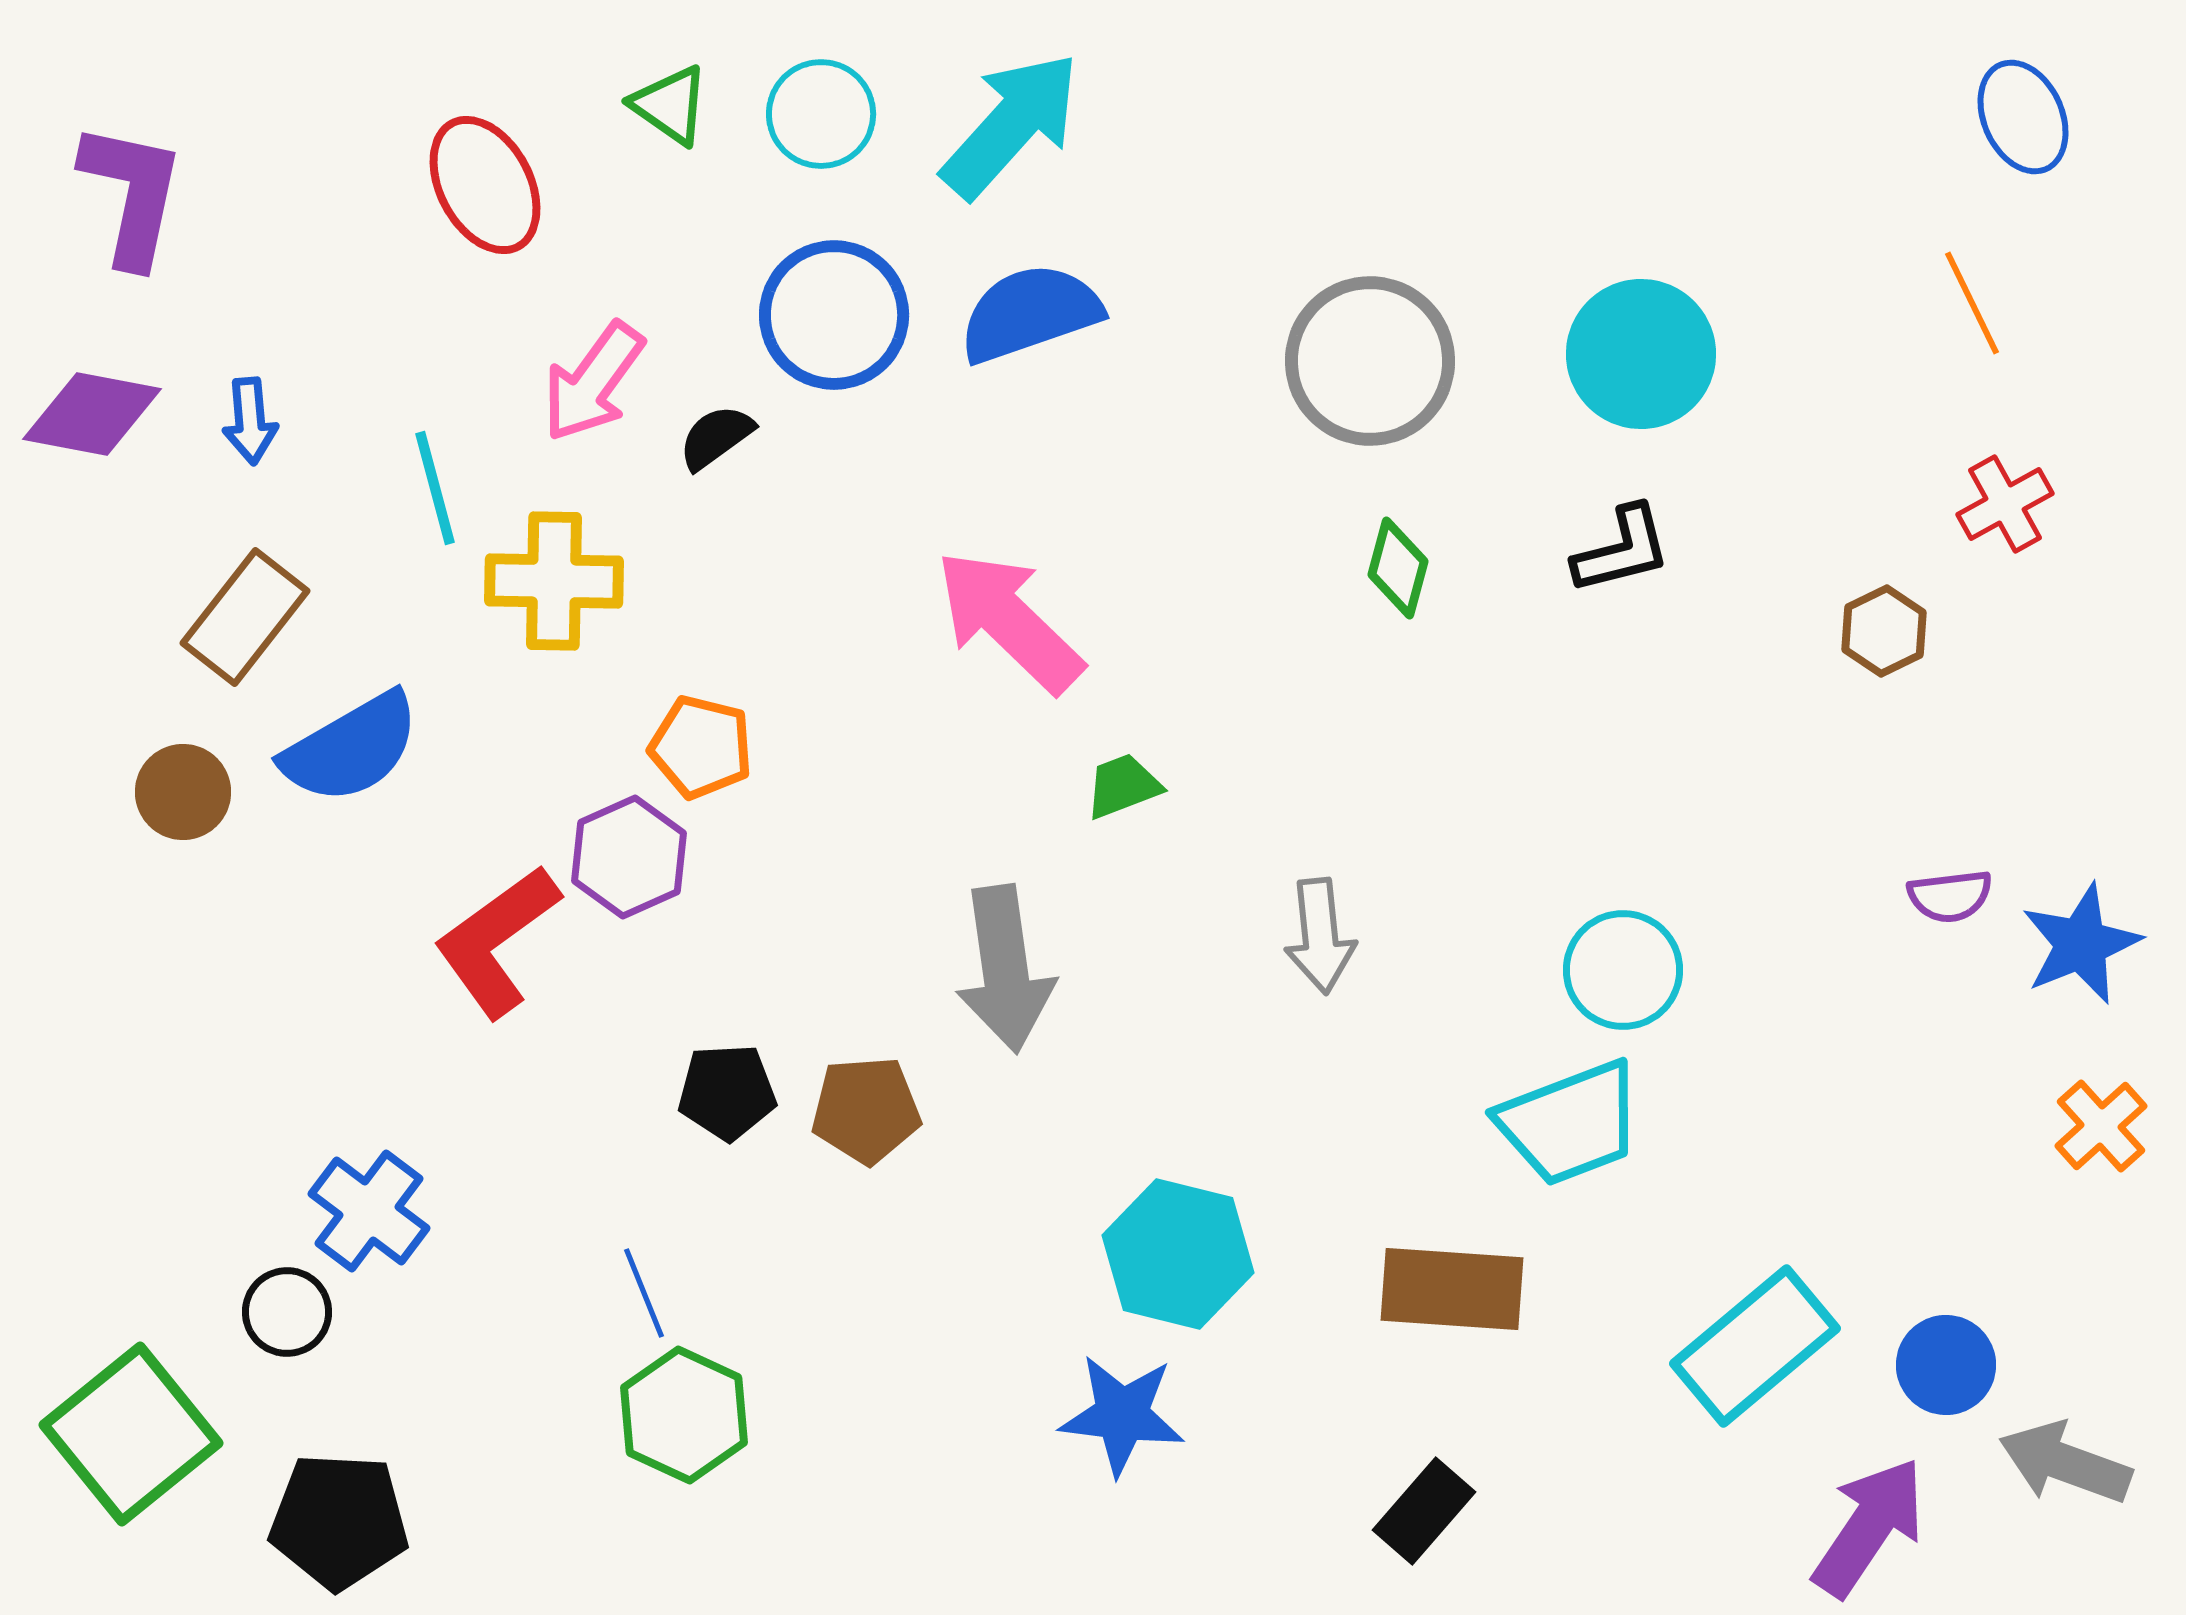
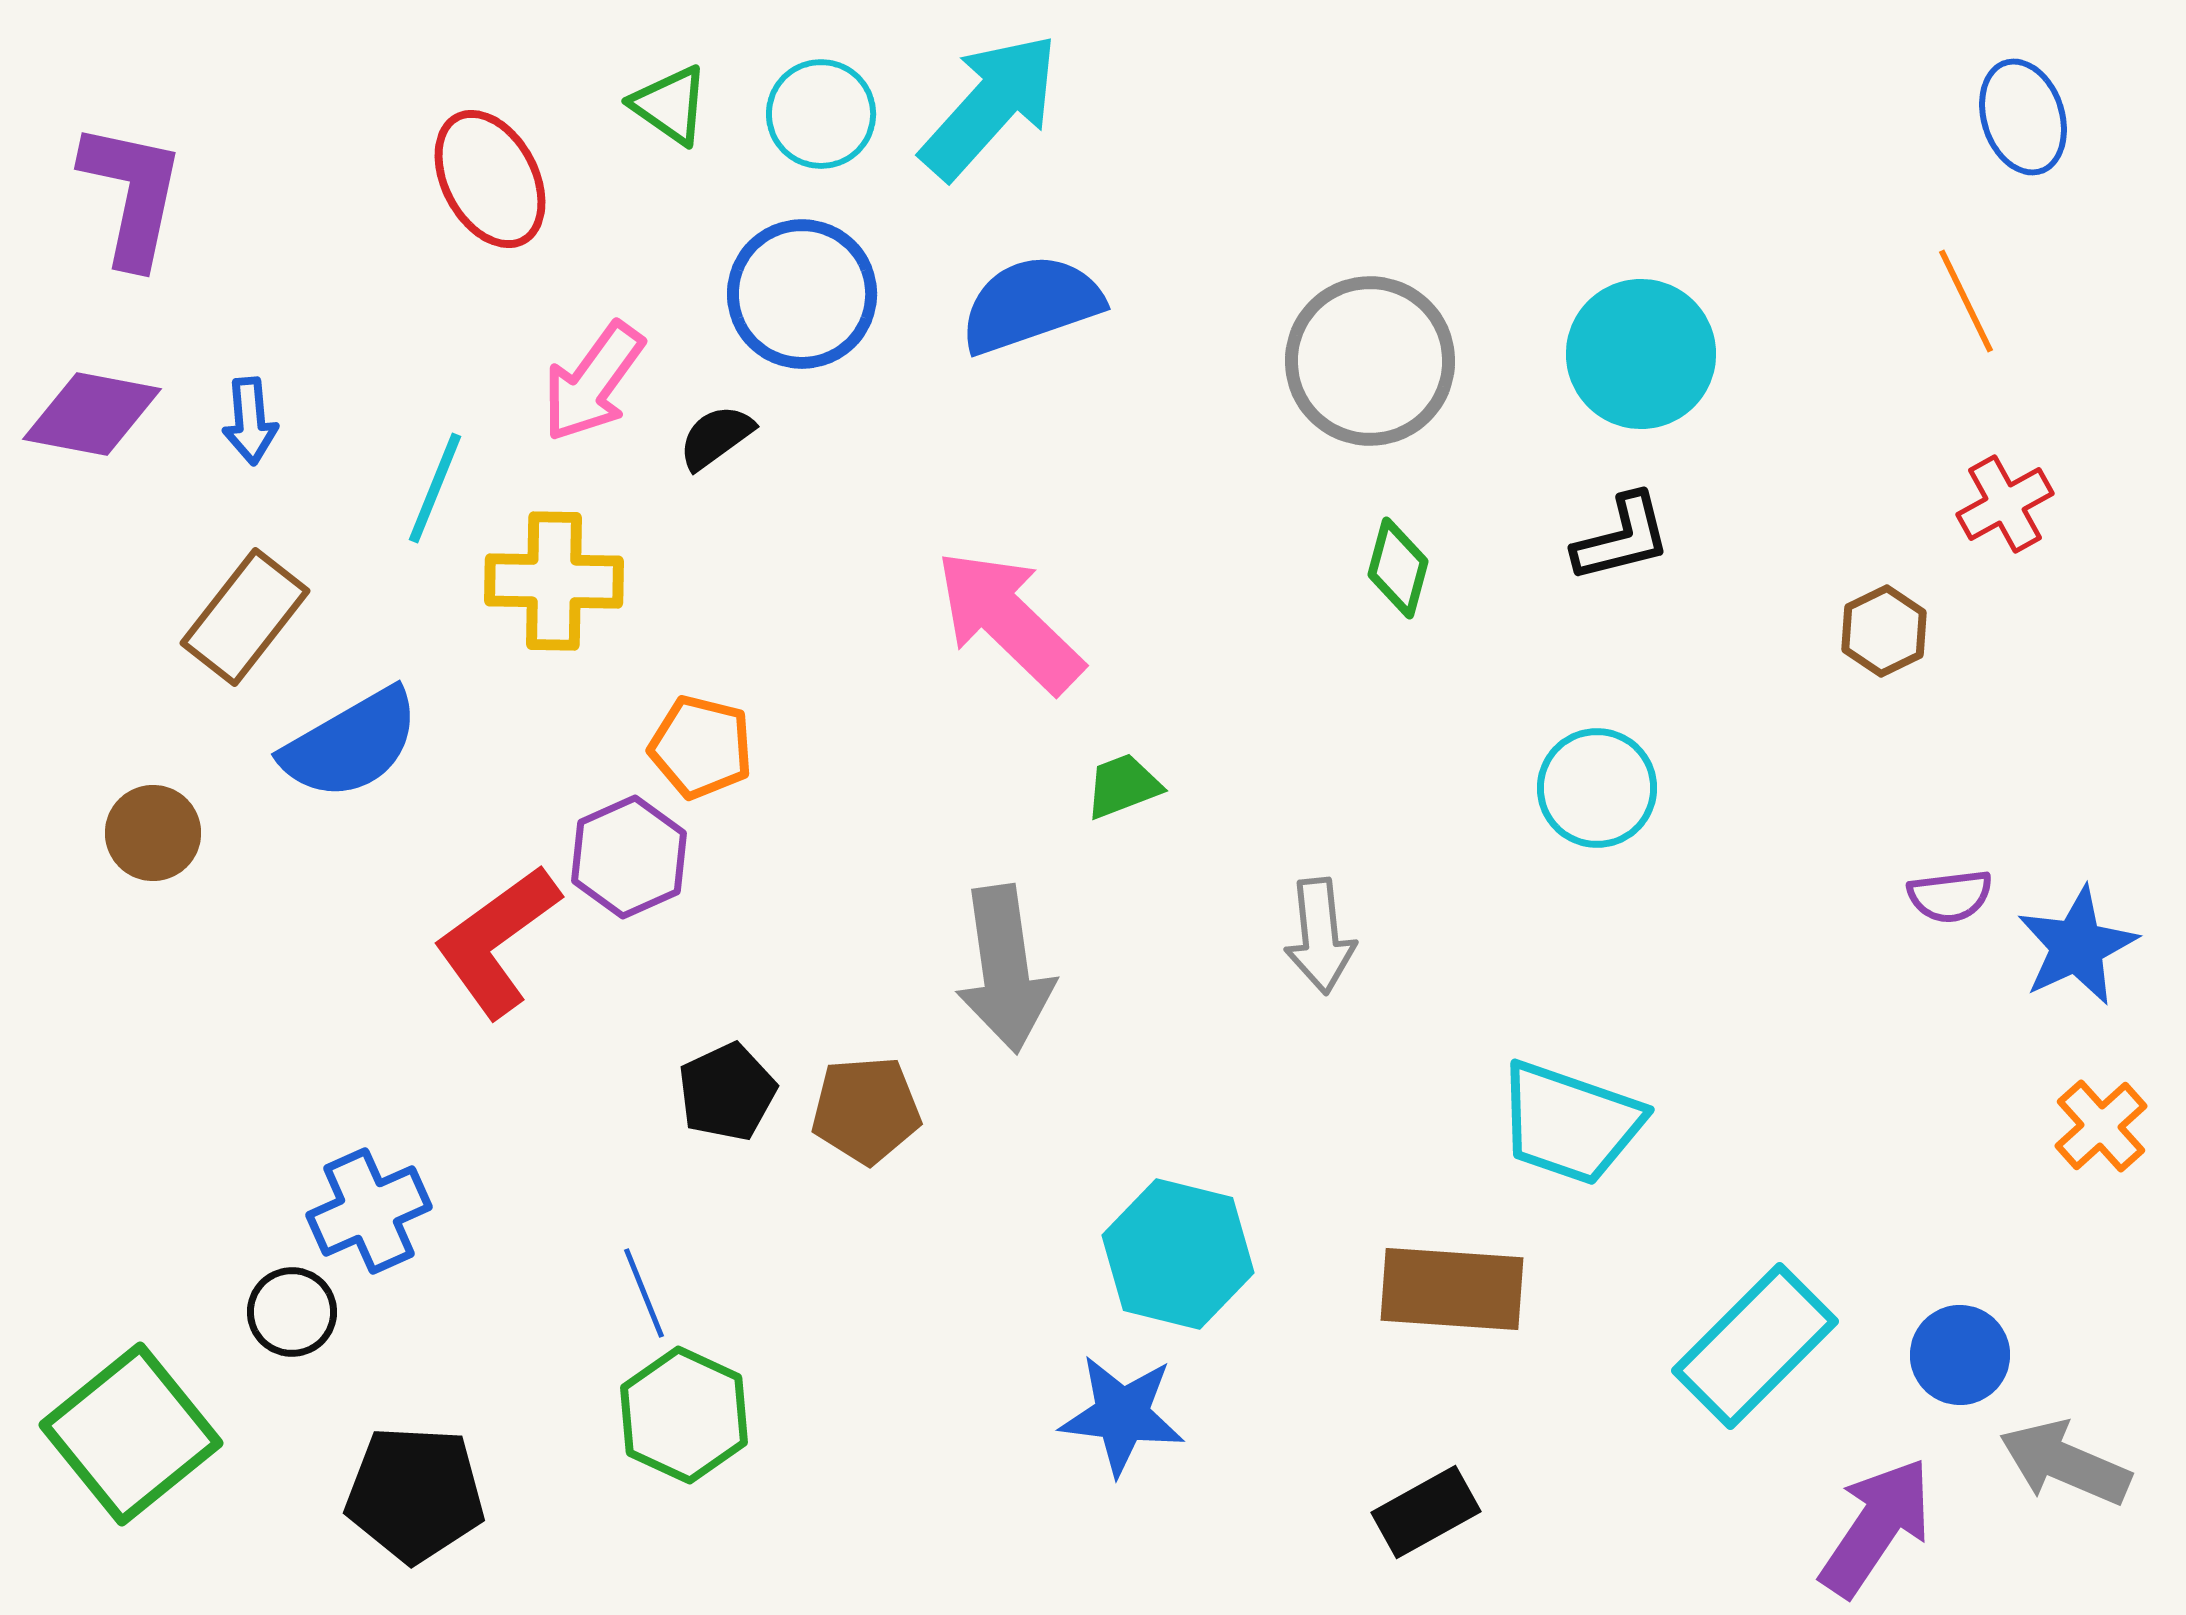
blue ellipse at (2023, 117): rotated 6 degrees clockwise
cyan arrow at (1011, 125): moved 21 px left, 19 px up
red ellipse at (485, 185): moved 5 px right, 6 px up
orange line at (1972, 303): moved 6 px left, 2 px up
blue semicircle at (1030, 313): moved 1 px right, 9 px up
blue circle at (834, 315): moved 32 px left, 21 px up
cyan line at (435, 488): rotated 37 degrees clockwise
black L-shape at (1622, 550): moved 12 px up
blue semicircle at (351, 748): moved 4 px up
brown circle at (183, 792): moved 30 px left, 41 px down
blue star at (2081, 944): moved 4 px left, 2 px down; rotated 3 degrees counterclockwise
cyan circle at (1623, 970): moved 26 px left, 182 px up
black pentagon at (727, 1092): rotated 22 degrees counterclockwise
cyan trapezoid at (1570, 1123): rotated 40 degrees clockwise
blue cross at (369, 1211): rotated 29 degrees clockwise
black circle at (287, 1312): moved 5 px right
cyan rectangle at (1755, 1346): rotated 5 degrees counterclockwise
blue circle at (1946, 1365): moved 14 px right, 10 px up
gray arrow at (2065, 1463): rotated 3 degrees clockwise
black rectangle at (1424, 1511): moved 2 px right, 1 px down; rotated 20 degrees clockwise
black pentagon at (339, 1521): moved 76 px right, 27 px up
purple arrow at (1869, 1527): moved 7 px right
